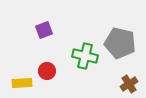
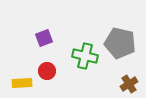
purple square: moved 8 px down
